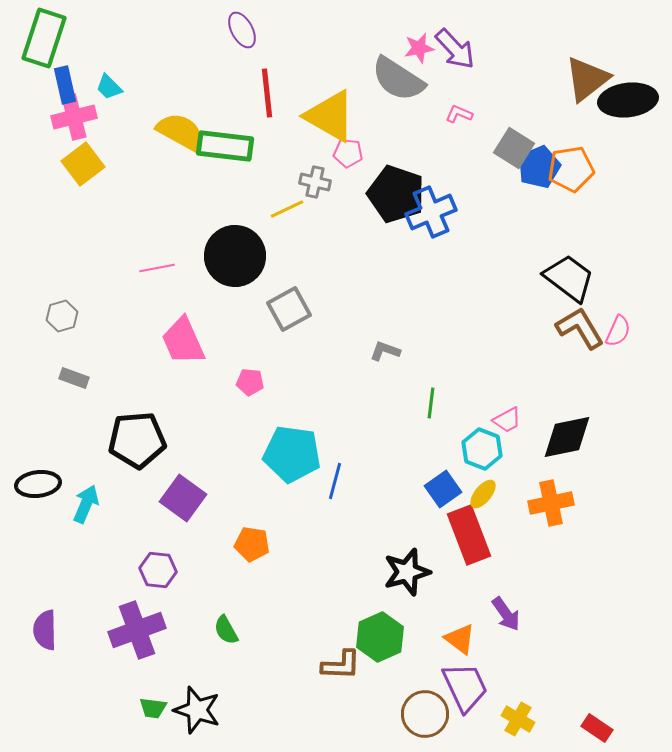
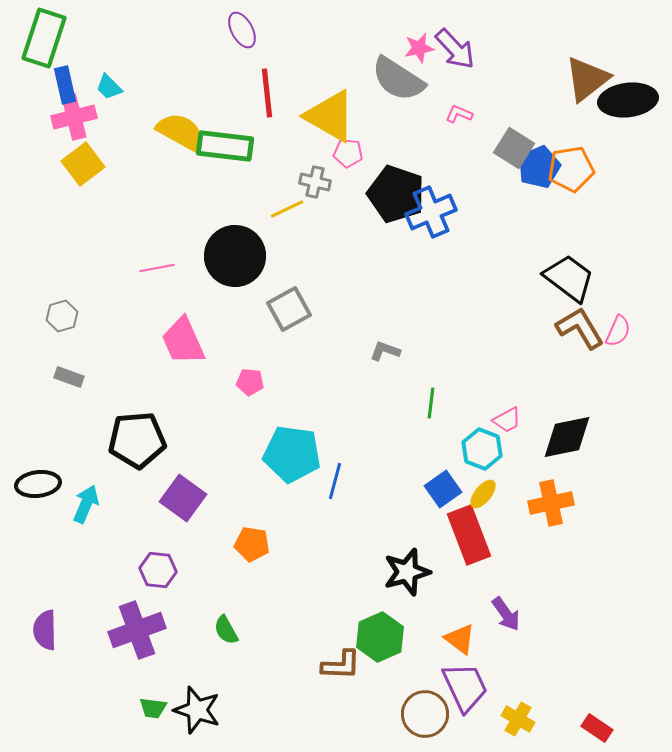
gray rectangle at (74, 378): moved 5 px left, 1 px up
